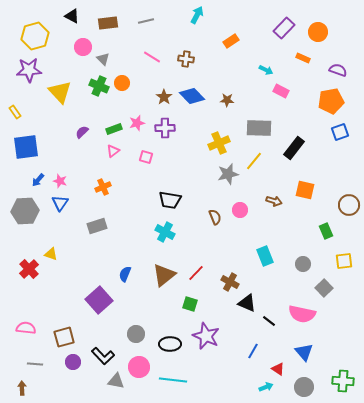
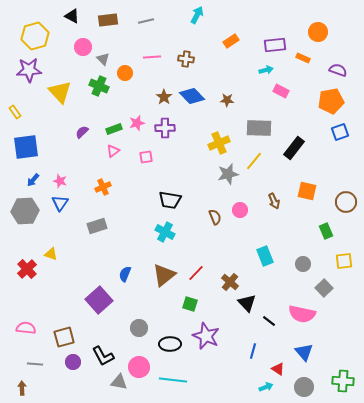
brown rectangle at (108, 23): moved 3 px up
purple rectangle at (284, 28): moved 9 px left, 17 px down; rotated 40 degrees clockwise
pink line at (152, 57): rotated 36 degrees counterclockwise
cyan arrow at (266, 70): rotated 40 degrees counterclockwise
orange circle at (122, 83): moved 3 px right, 10 px up
pink square at (146, 157): rotated 24 degrees counterclockwise
blue arrow at (38, 180): moved 5 px left
orange square at (305, 190): moved 2 px right, 1 px down
brown arrow at (274, 201): rotated 49 degrees clockwise
brown circle at (349, 205): moved 3 px left, 3 px up
red cross at (29, 269): moved 2 px left
brown cross at (230, 282): rotated 12 degrees clockwise
black triangle at (247, 303): rotated 24 degrees clockwise
gray circle at (136, 334): moved 3 px right, 6 px up
blue line at (253, 351): rotated 14 degrees counterclockwise
black L-shape at (103, 356): rotated 15 degrees clockwise
gray triangle at (116, 381): moved 3 px right, 1 px down
